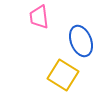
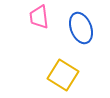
blue ellipse: moved 13 px up
